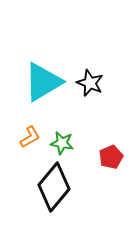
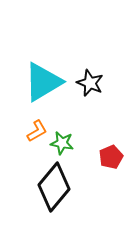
orange L-shape: moved 7 px right, 6 px up
